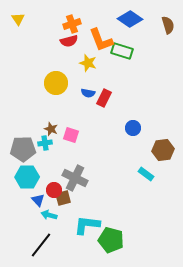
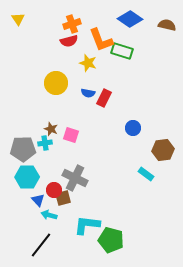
brown semicircle: moved 1 px left; rotated 60 degrees counterclockwise
